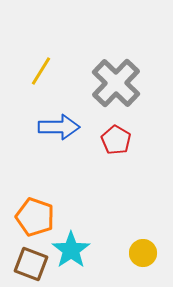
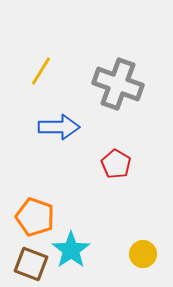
gray cross: moved 2 px right, 1 px down; rotated 24 degrees counterclockwise
red pentagon: moved 24 px down
yellow circle: moved 1 px down
